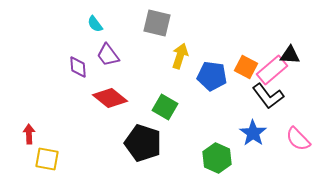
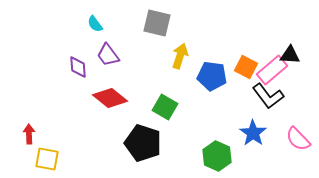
green hexagon: moved 2 px up
